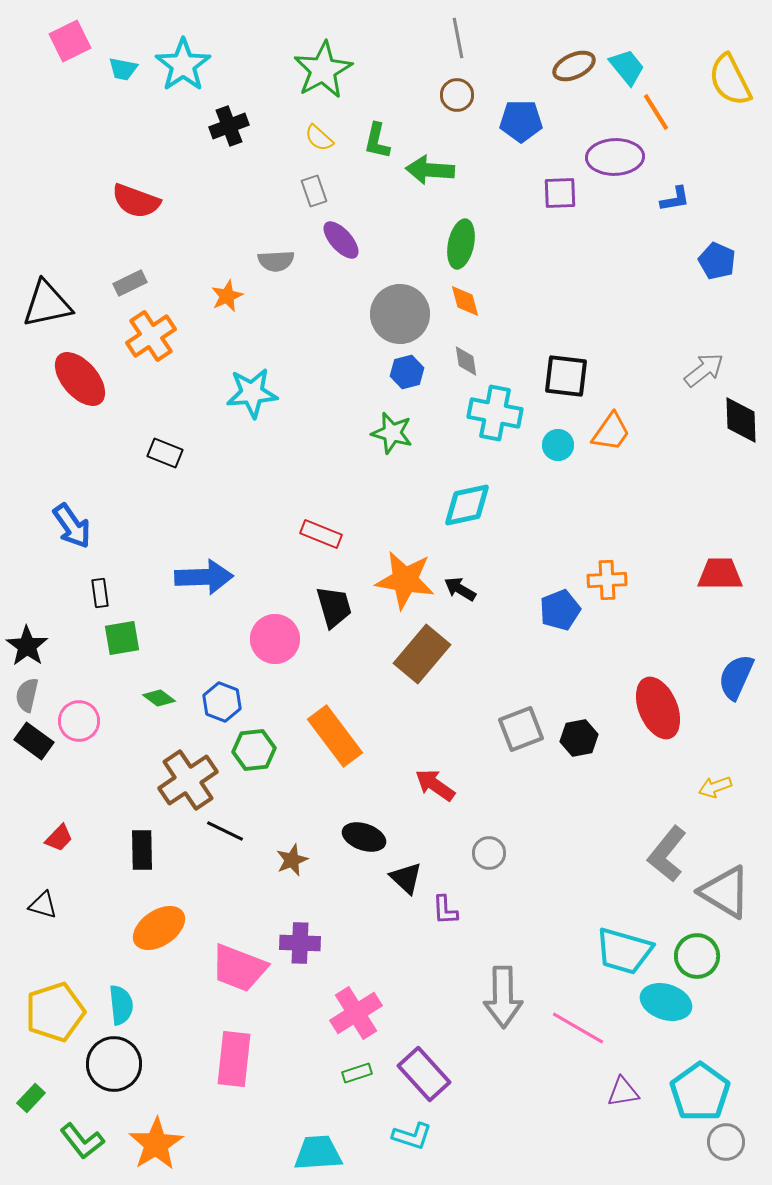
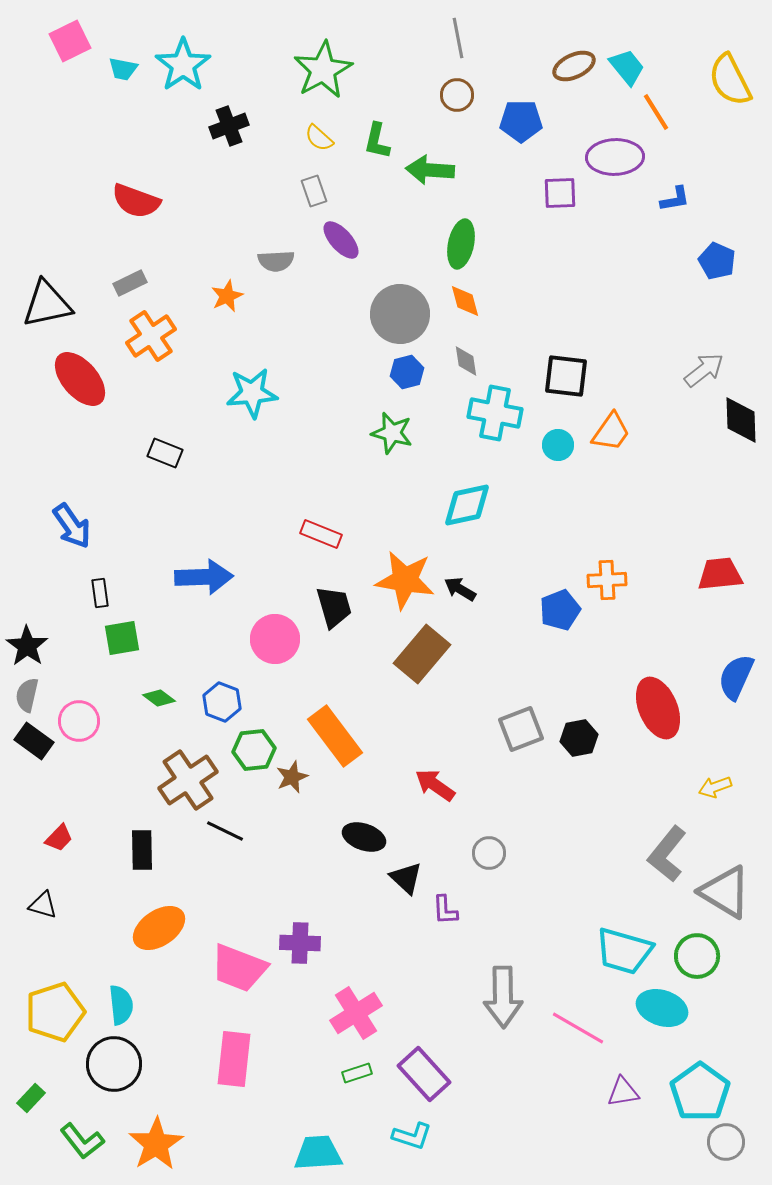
red trapezoid at (720, 574): rotated 6 degrees counterclockwise
brown star at (292, 860): moved 83 px up
cyan ellipse at (666, 1002): moved 4 px left, 6 px down
